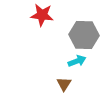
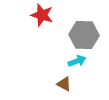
red star: rotated 10 degrees clockwise
brown triangle: rotated 35 degrees counterclockwise
